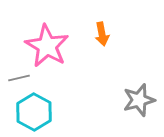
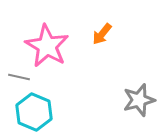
orange arrow: rotated 50 degrees clockwise
gray line: moved 1 px up; rotated 25 degrees clockwise
cyan hexagon: rotated 6 degrees counterclockwise
